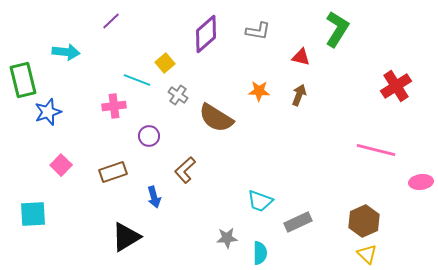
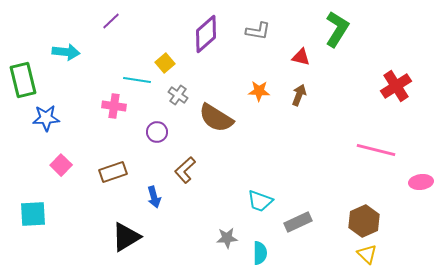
cyan line: rotated 12 degrees counterclockwise
pink cross: rotated 15 degrees clockwise
blue star: moved 2 px left, 6 px down; rotated 16 degrees clockwise
purple circle: moved 8 px right, 4 px up
